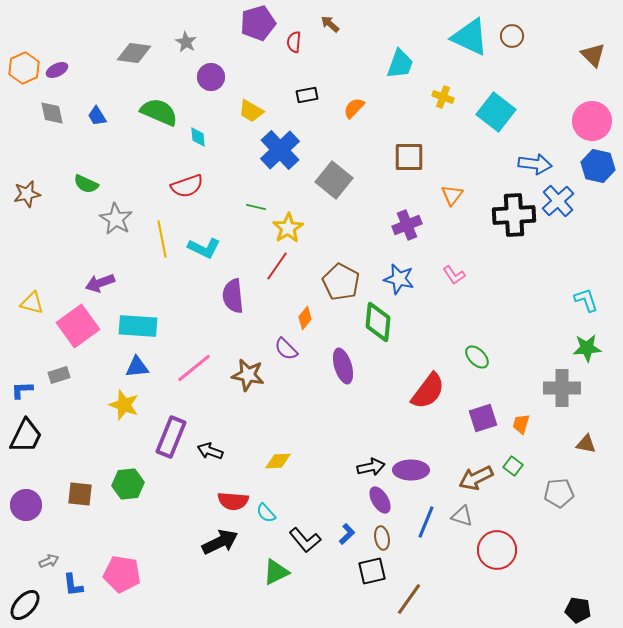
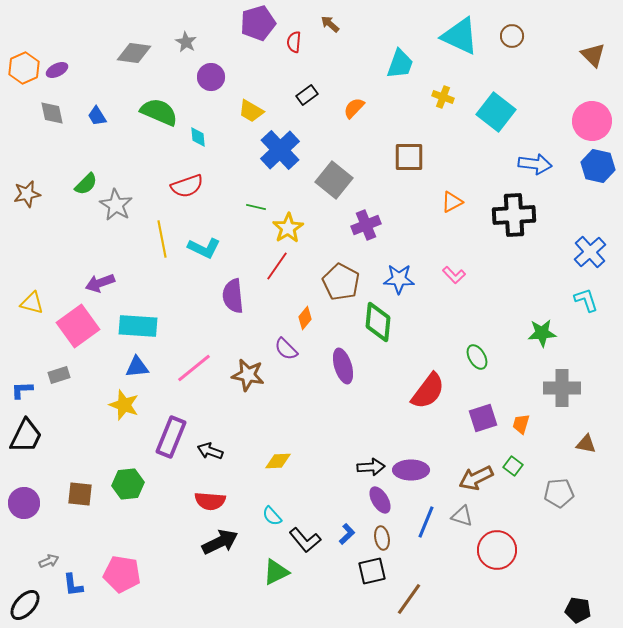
cyan triangle at (470, 37): moved 10 px left, 1 px up
black rectangle at (307, 95): rotated 25 degrees counterclockwise
green semicircle at (86, 184): rotated 70 degrees counterclockwise
orange triangle at (452, 195): moved 7 px down; rotated 25 degrees clockwise
blue cross at (558, 201): moved 32 px right, 51 px down
gray star at (116, 219): moved 14 px up
purple cross at (407, 225): moved 41 px left
pink L-shape at (454, 275): rotated 10 degrees counterclockwise
blue star at (399, 279): rotated 12 degrees counterclockwise
green star at (587, 348): moved 45 px left, 15 px up
green ellipse at (477, 357): rotated 15 degrees clockwise
black arrow at (371, 467): rotated 8 degrees clockwise
red semicircle at (233, 501): moved 23 px left
purple circle at (26, 505): moved 2 px left, 2 px up
cyan semicircle at (266, 513): moved 6 px right, 3 px down
